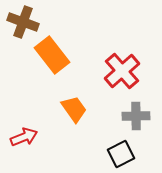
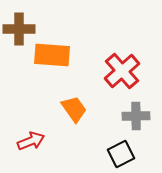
brown cross: moved 4 px left, 7 px down; rotated 20 degrees counterclockwise
orange rectangle: rotated 48 degrees counterclockwise
red arrow: moved 7 px right, 4 px down
